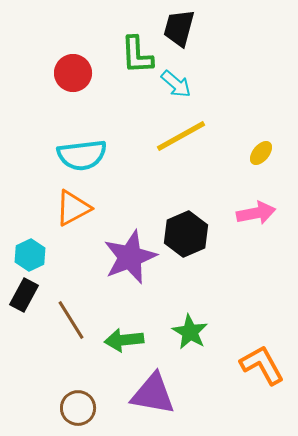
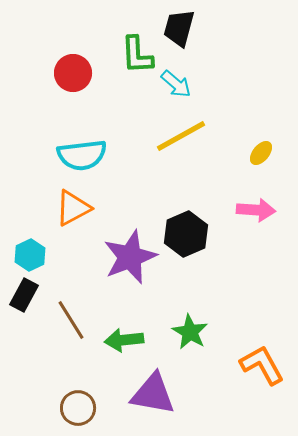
pink arrow: moved 3 px up; rotated 15 degrees clockwise
